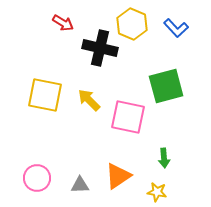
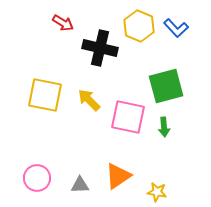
yellow hexagon: moved 7 px right, 2 px down
green arrow: moved 31 px up
